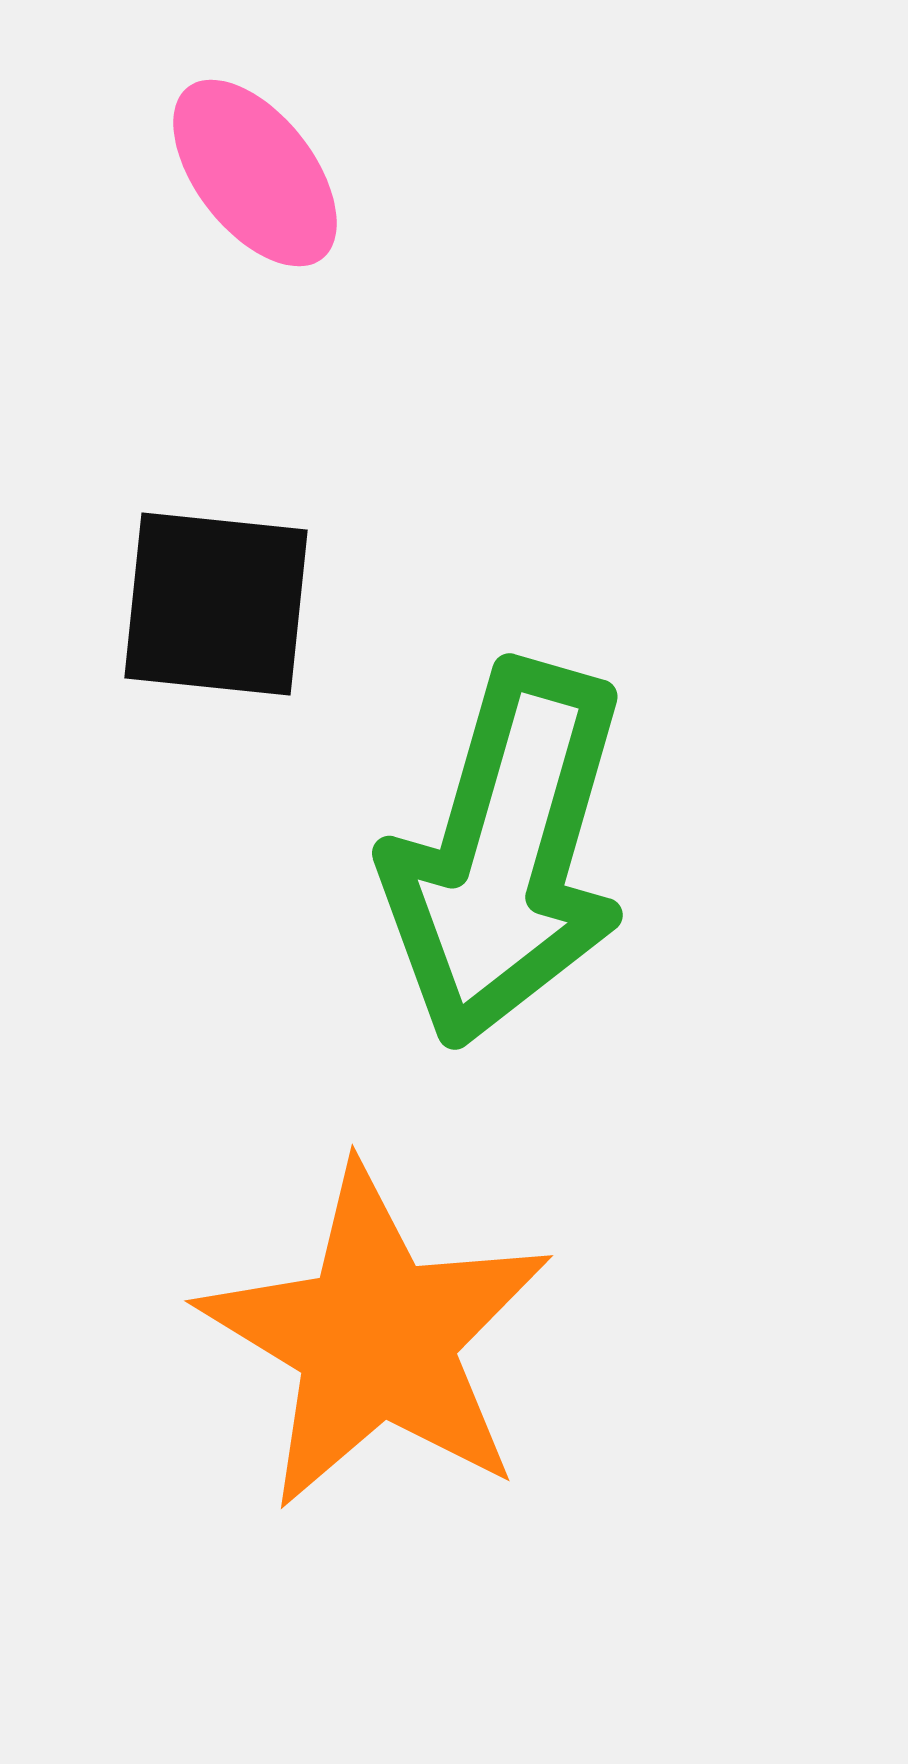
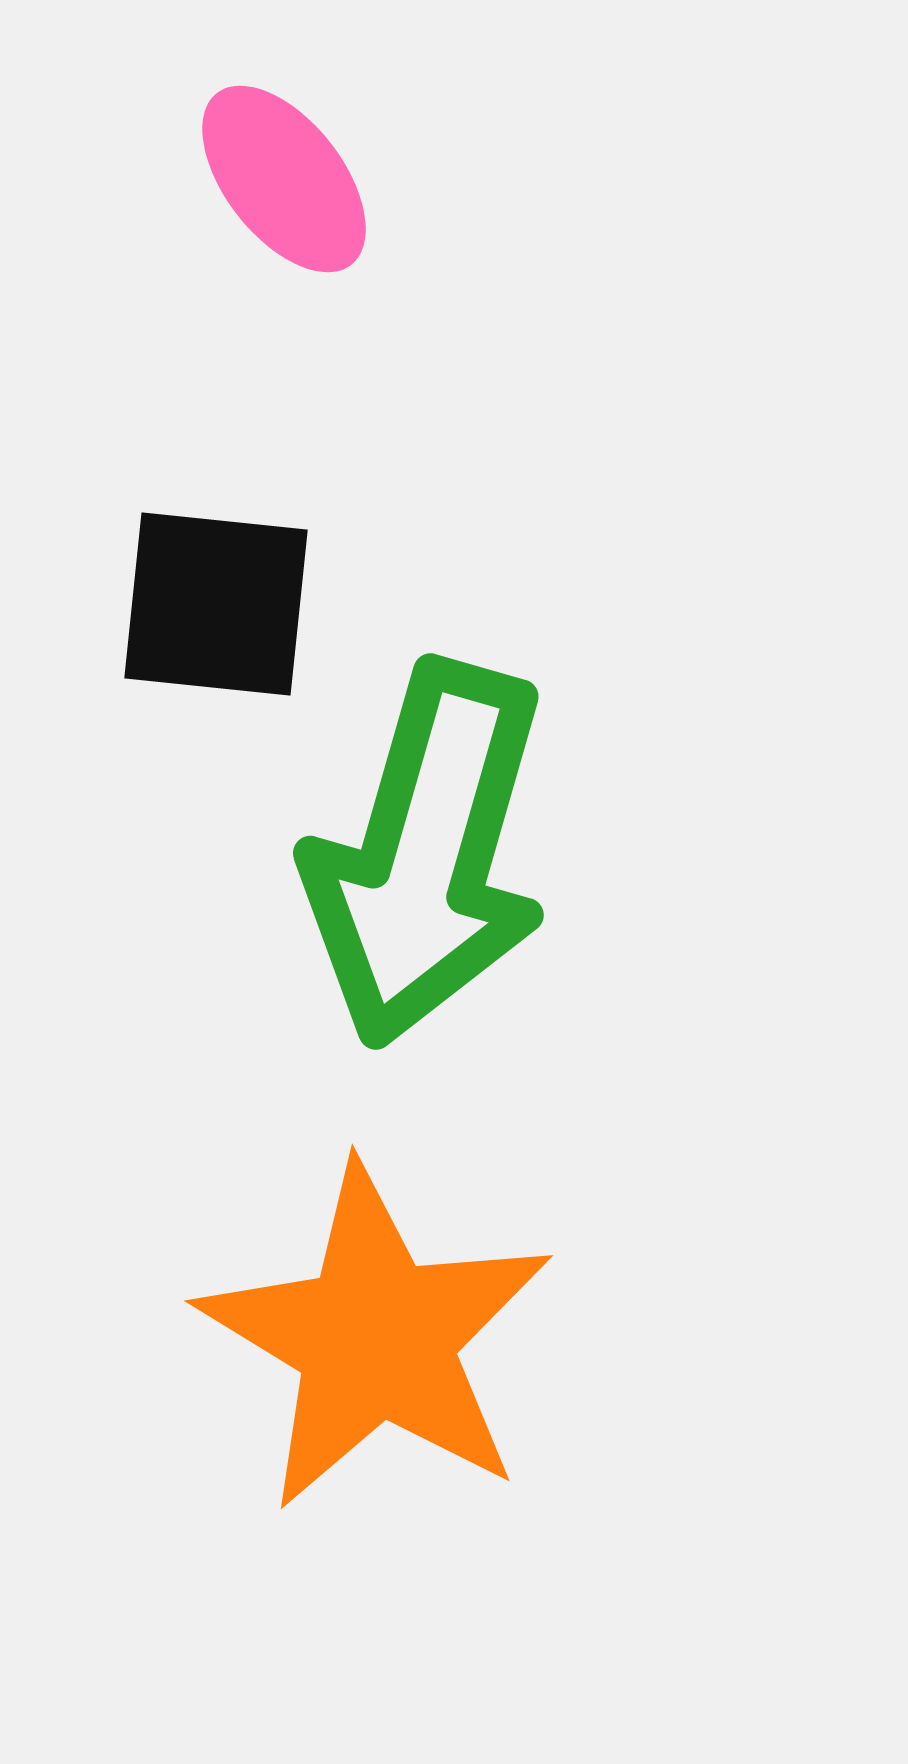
pink ellipse: moved 29 px right, 6 px down
green arrow: moved 79 px left
